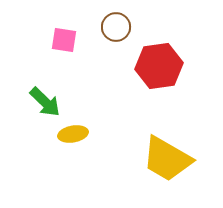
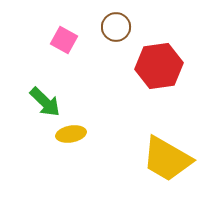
pink square: rotated 20 degrees clockwise
yellow ellipse: moved 2 px left
